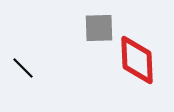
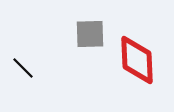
gray square: moved 9 px left, 6 px down
